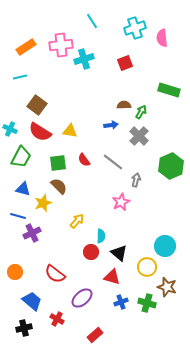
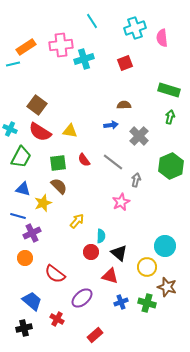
cyan line at (20, 77): moved 7 px left, 13 px up
green arrow at (141, 112): moved 29 px right, 5 px down; rotated 16 degrees counterclockwise
orange circle at (15, 272): moved 10 px right, 14 px up
red triangle at (112, 277): moved 2 px left, 1 px up
